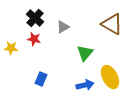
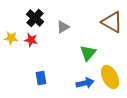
brown triangle: moved 2 px up
red star: moved 3 px left, 1 px down
yellow star: moved 10 px up
green triangle: moved 3 px right
blue rectangle: moved 1 px up; rotated 32 degrees counterclockwise
blue arrow: moved 2 px up
